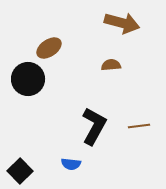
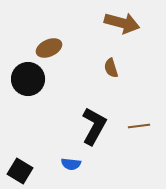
brown ellipse: rotated 10 degrees clockwise
brown semicircle: moved 3 px down; rotated 102 degrees counterclockwise
black square: rotated 15 degrees counterclockwise
